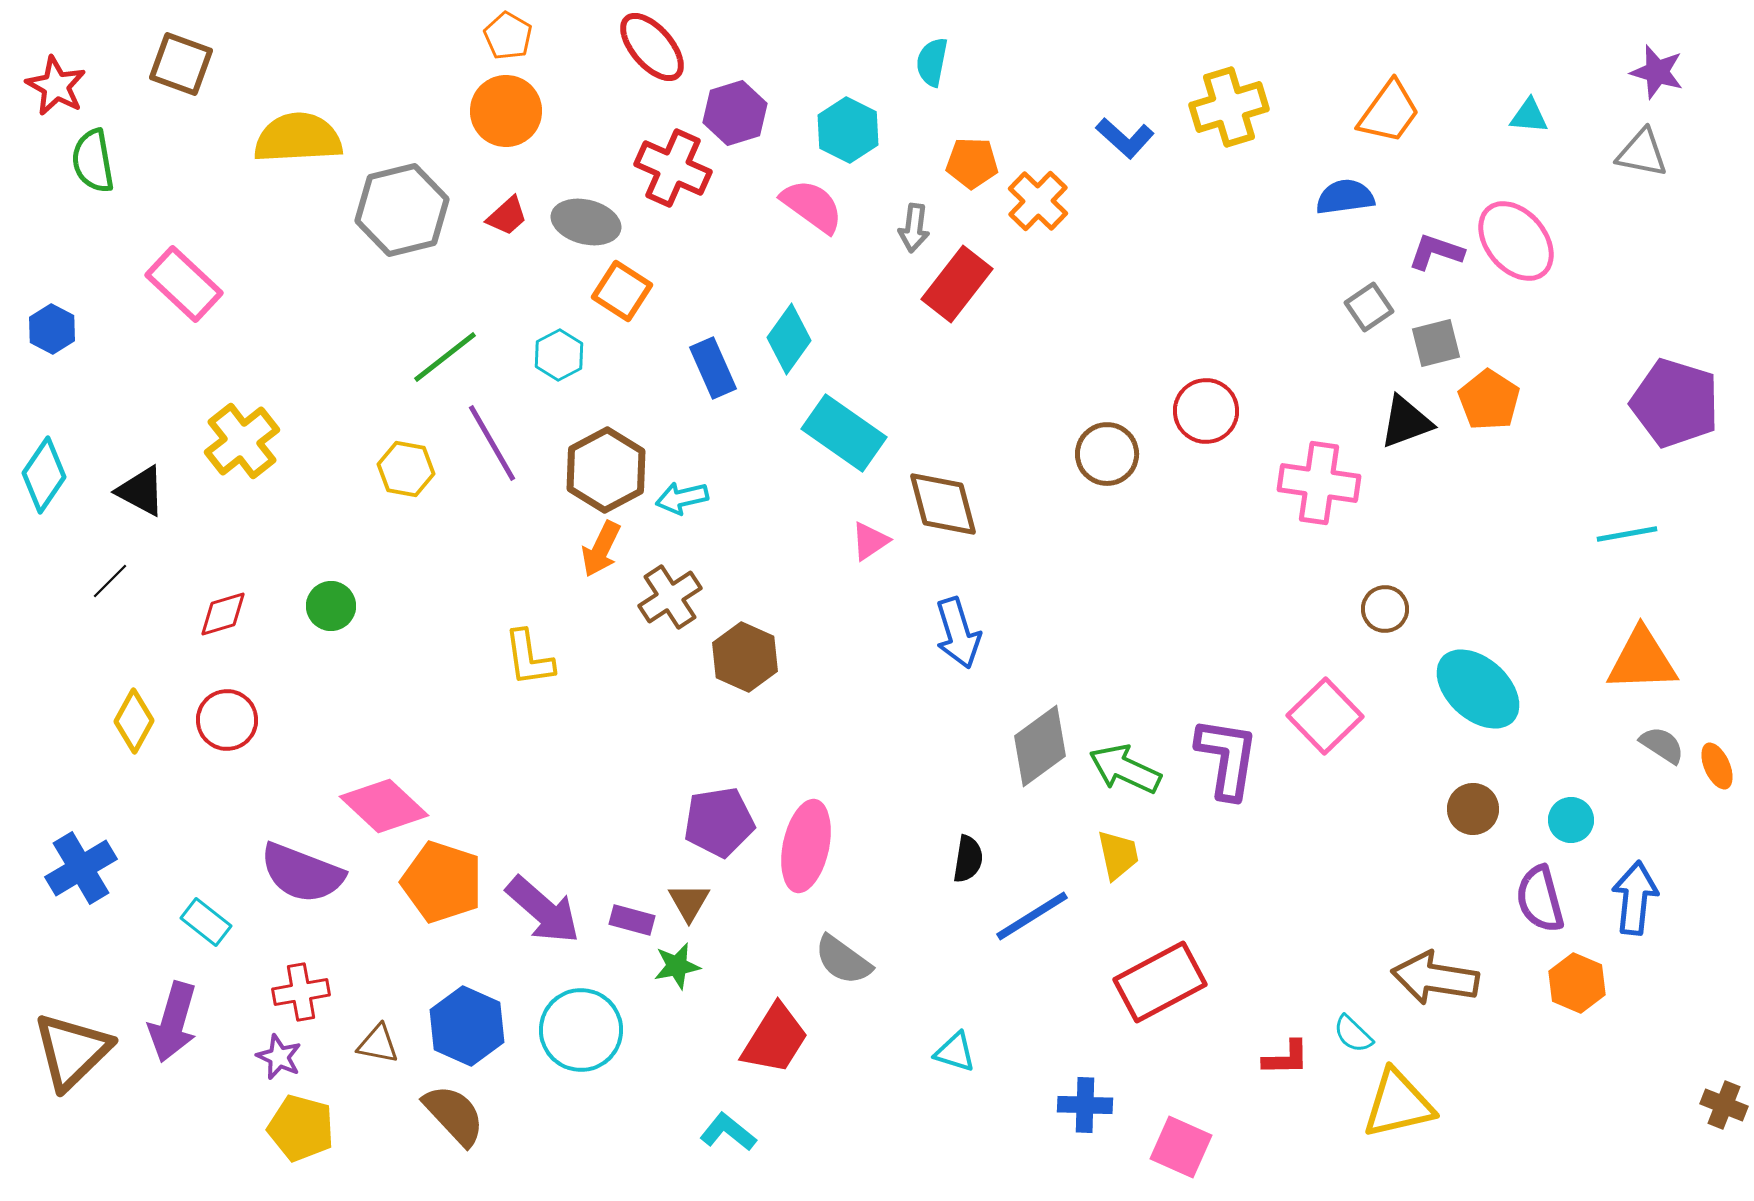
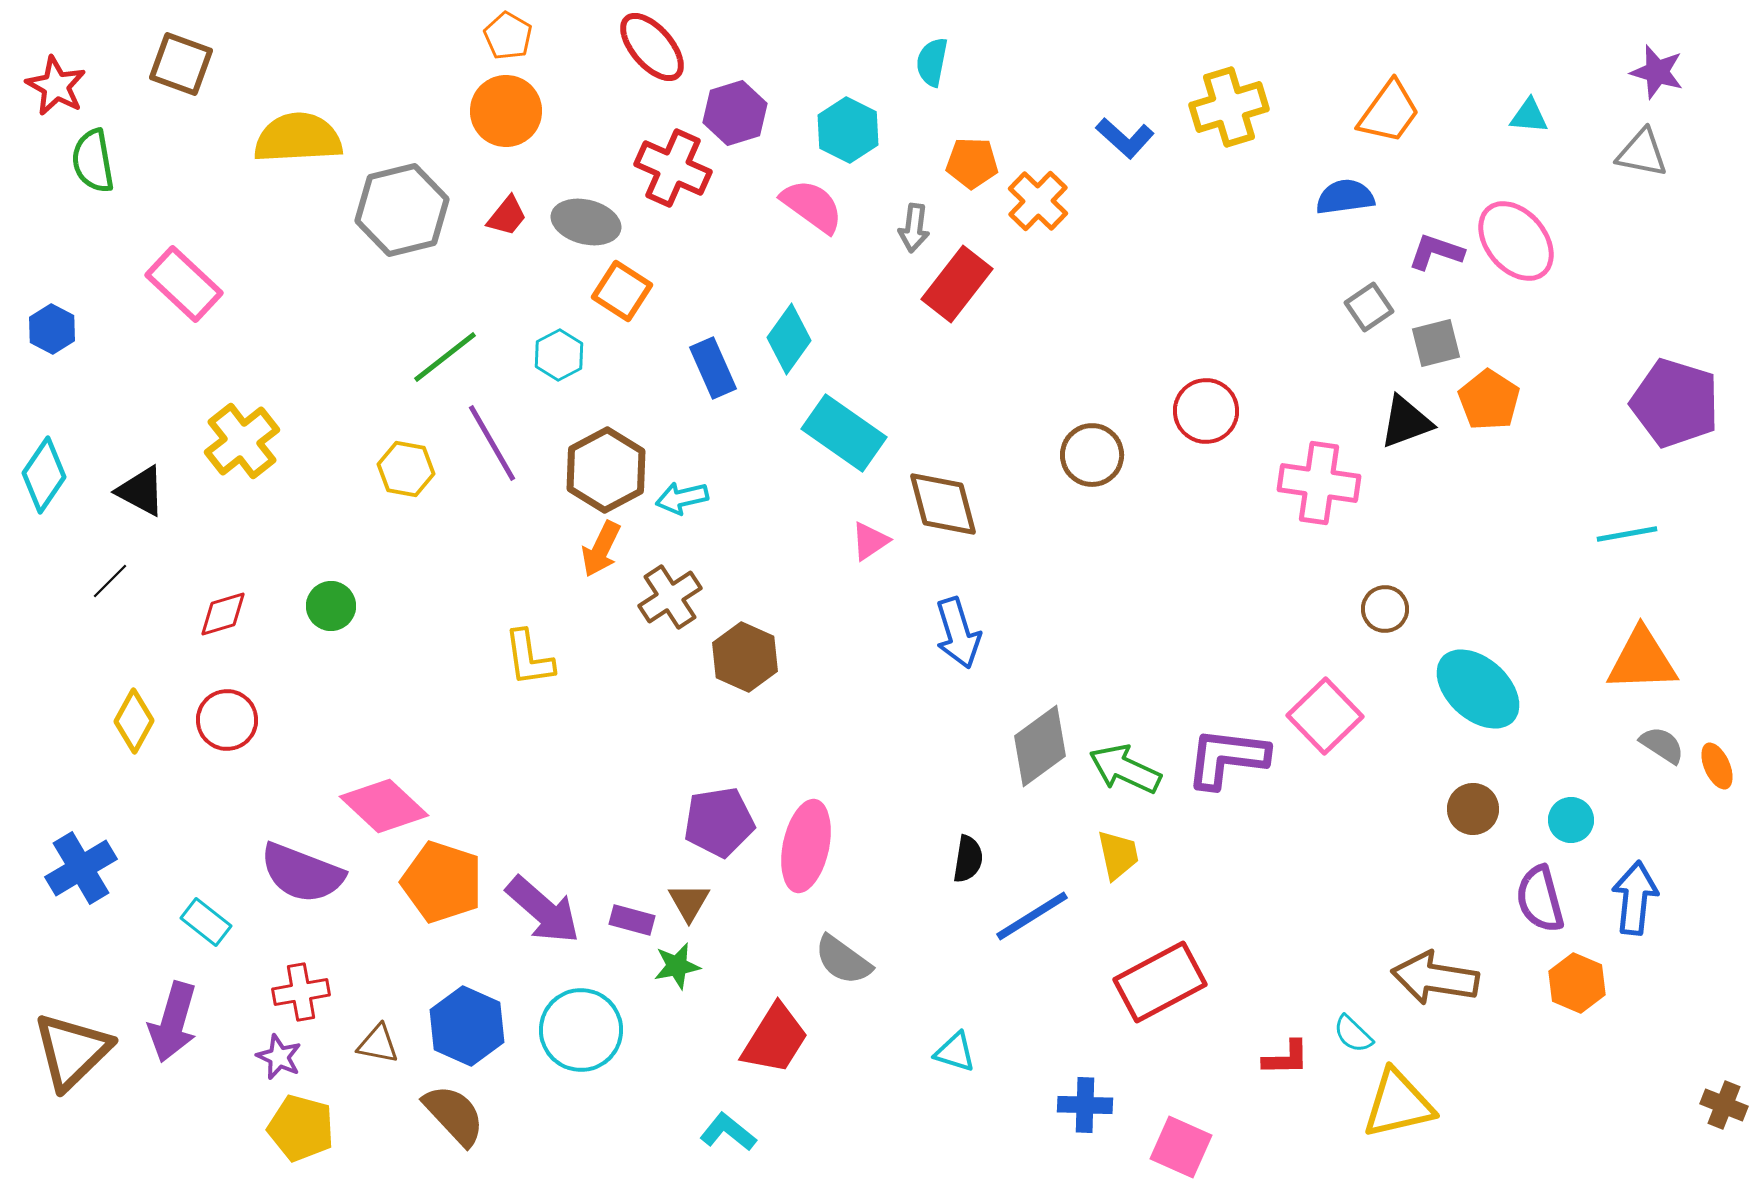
red trapezoid at (507, 216): rotated 9 degrees counterclockwise
brown circle at (1107, 454): moved 15 px left, 1 px down
purple L-shape at (1227, 758): rotated 92 degrees counterclockwise
